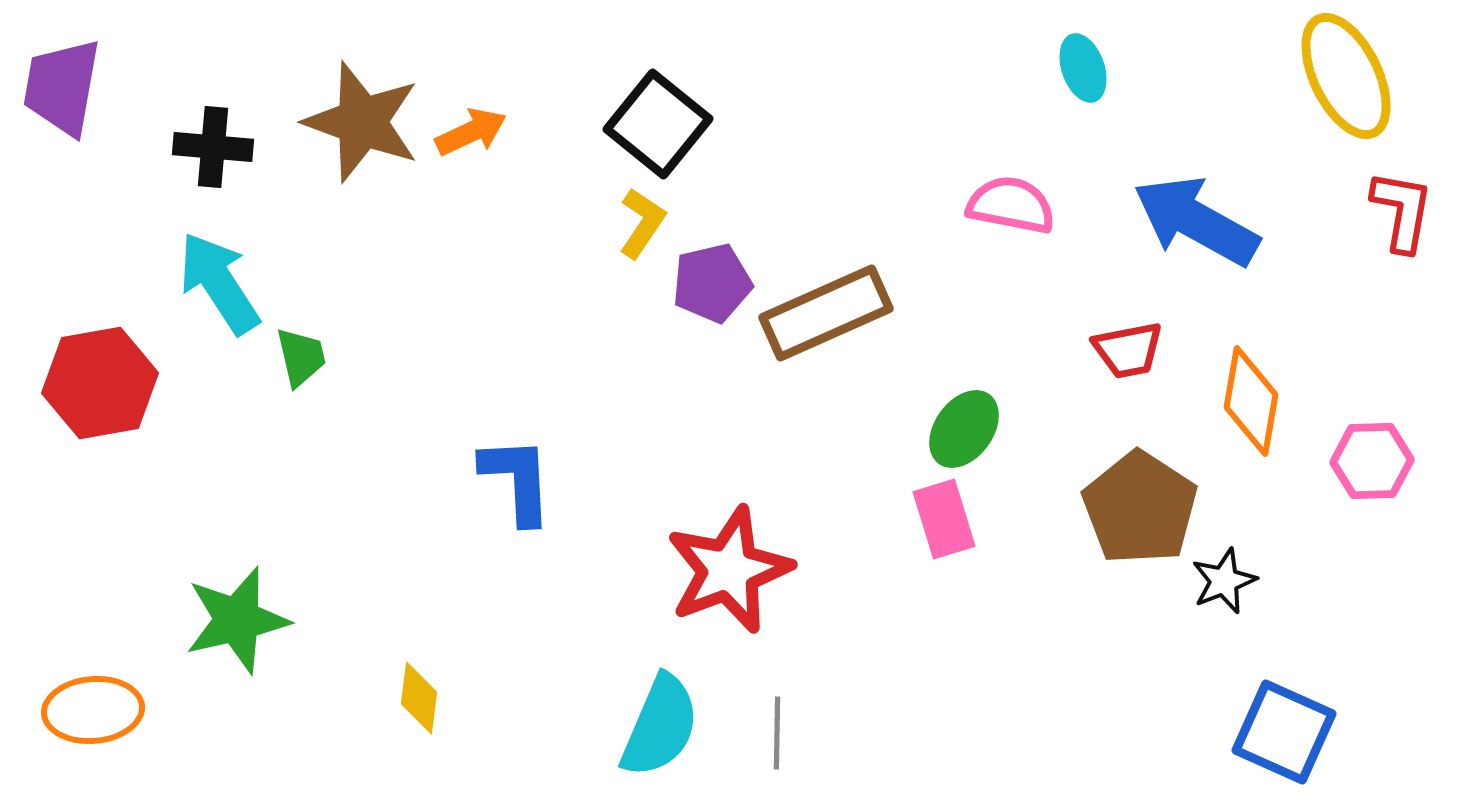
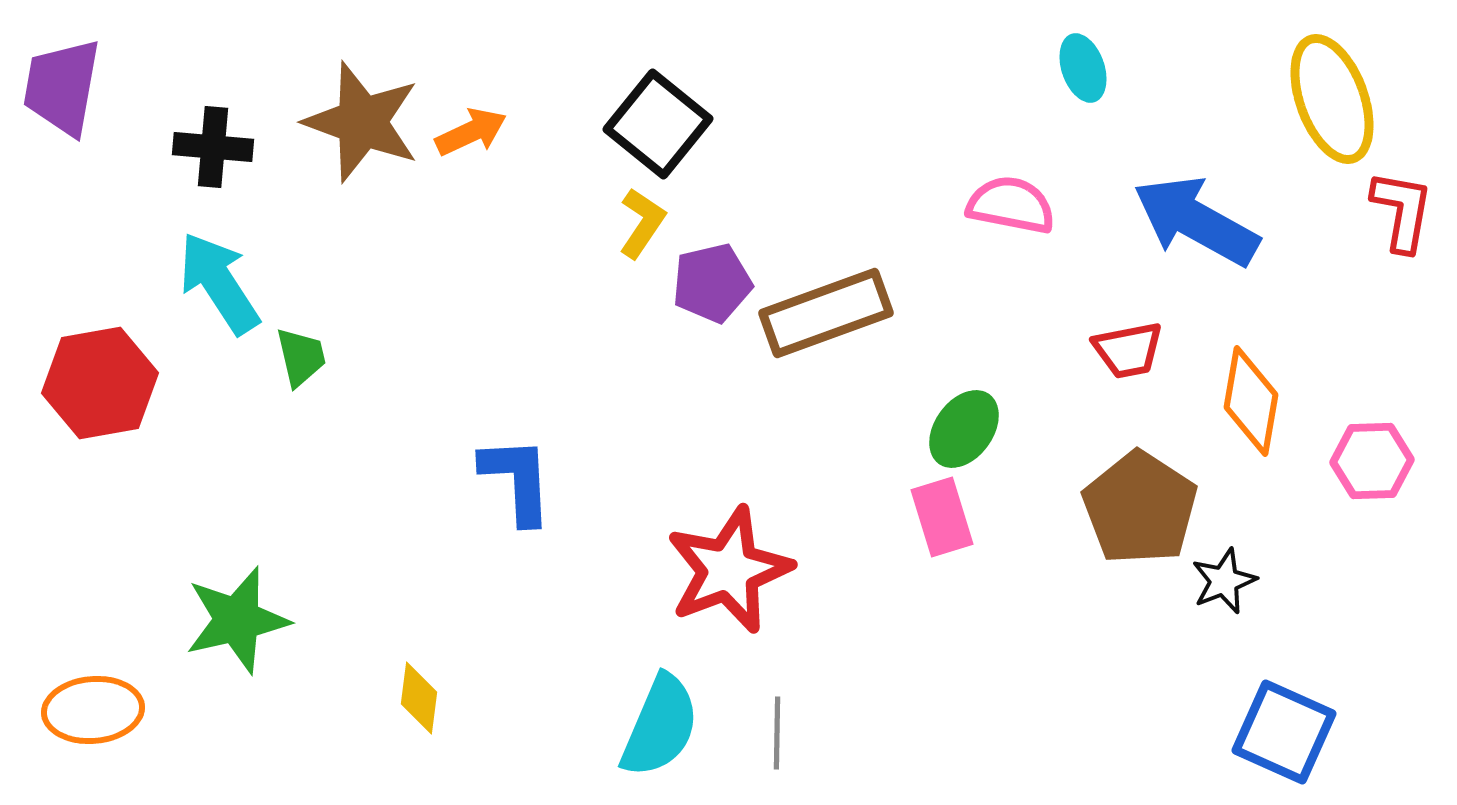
yellow ellipse: moved 14 px left, 23 px down; rotated 6 degrees clockwise
brown rectangle: rotated 4 degrees clockwise
pink rectangle: moved 2 px left, 2 px up
